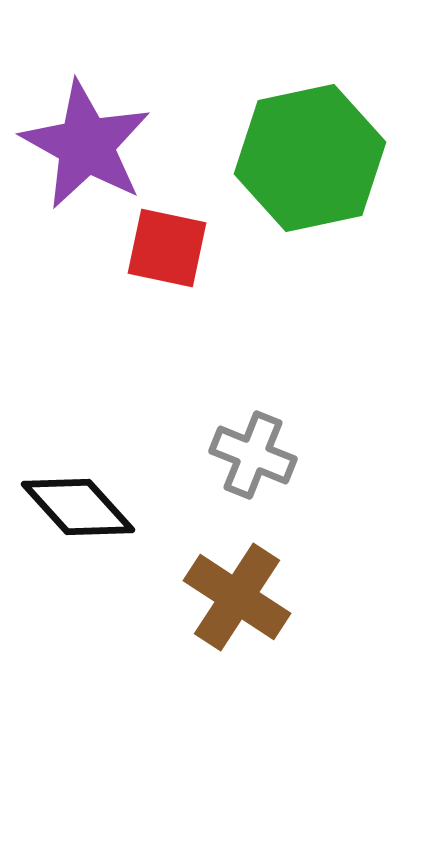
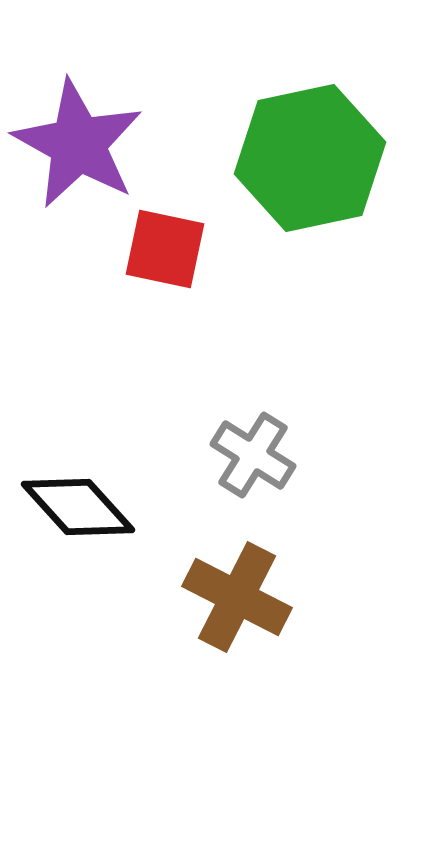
purple star: moved 8 px left, 1 px up
red square: moved 2 px left, 1 px down
gray cross: rotated 10 degrees clockwise
brown cross: rotated 6 degrees counterclockwise
